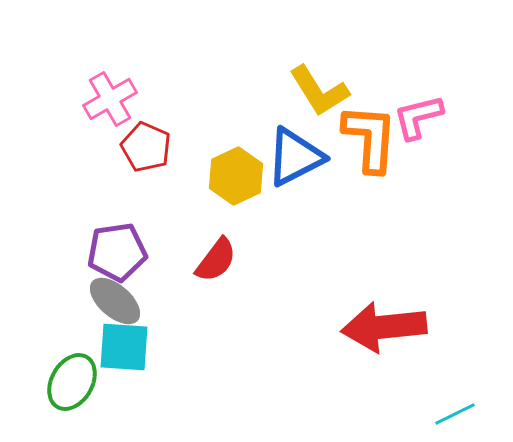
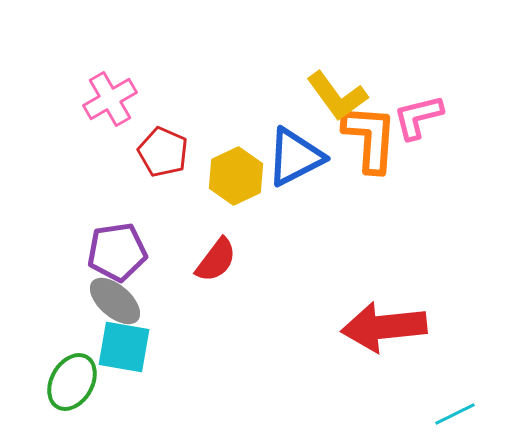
yellow L-shape: moved 18 px right, 5 px down; rotated 4 degrees counterclockwise
red pentagon: moved 17 px right, 5 px down
cyan square: rotated 6 degrees clockwise
